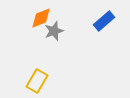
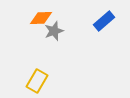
orange diamond: rotated 20 degrees clockwise
